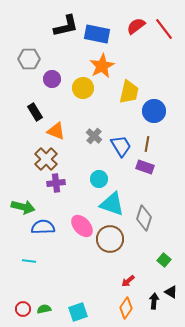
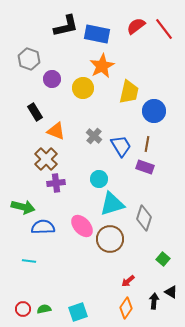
gray hexagon: rotated 20 degrees clockwise
cyan triangle: rotated 36 degrees counterclockwise
green square: moved 1 px left, 1 px up
